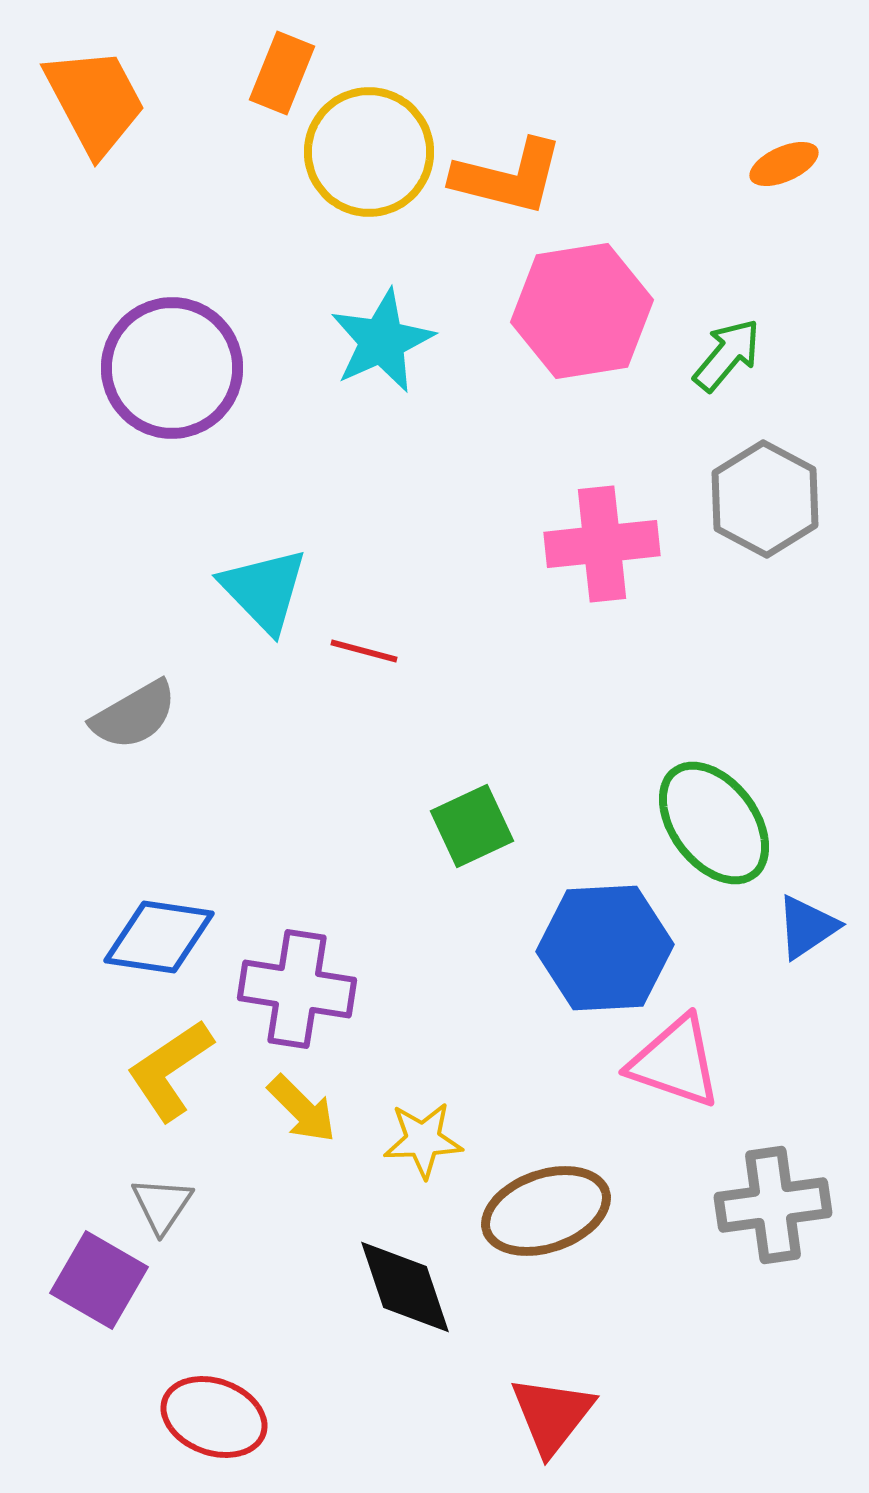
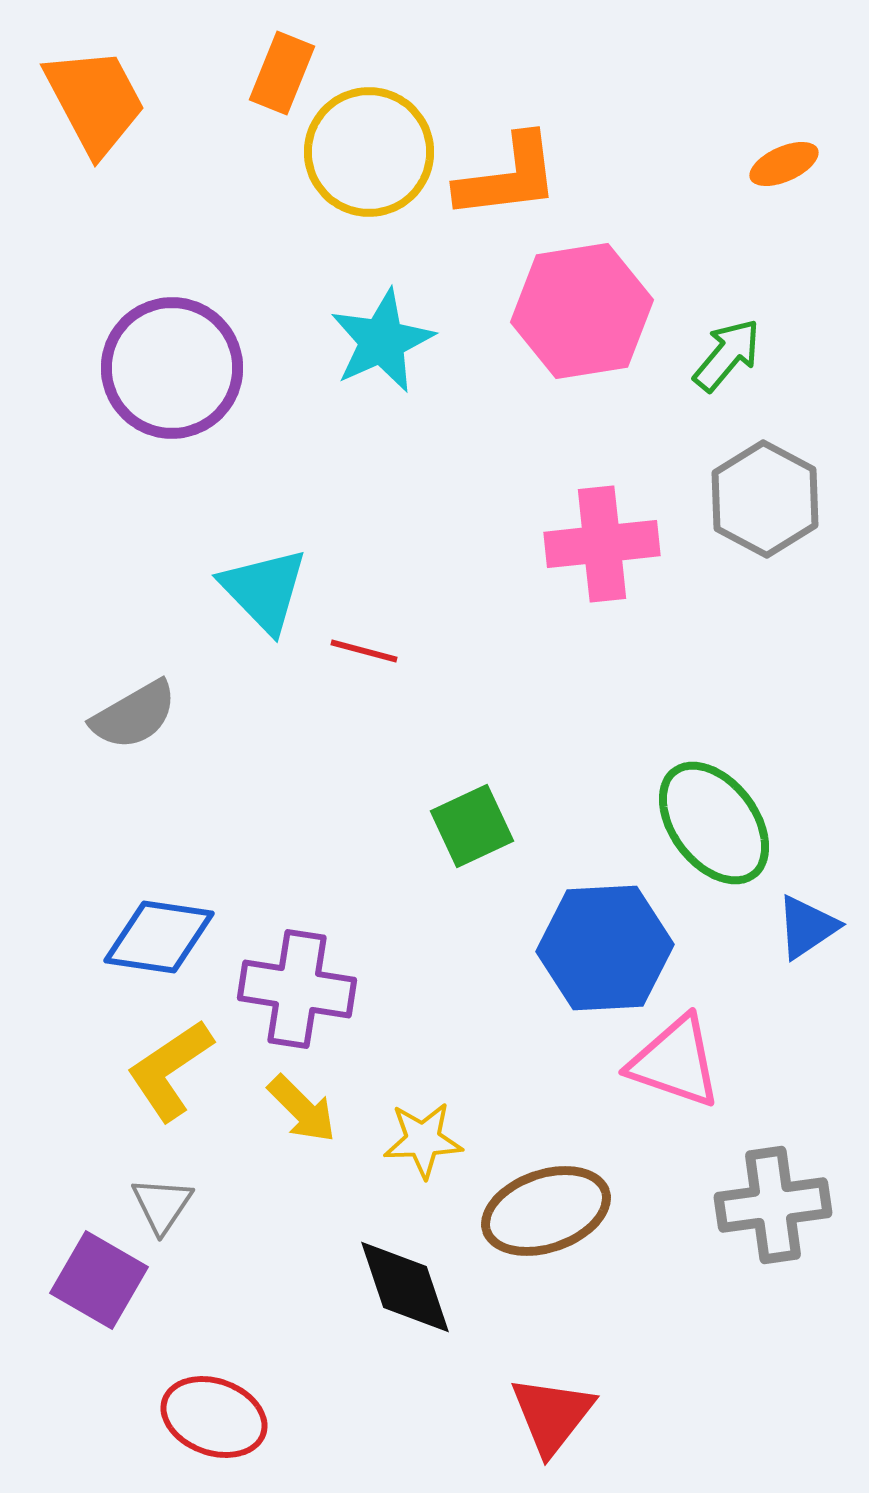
orange L-shape: rotated 21 degrees counterclockwise
